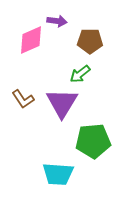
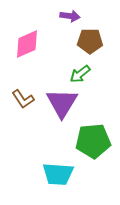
purple arrow: moved 13 px right, 5 px up
pink diamond: moved 4 px left, 4 px down
